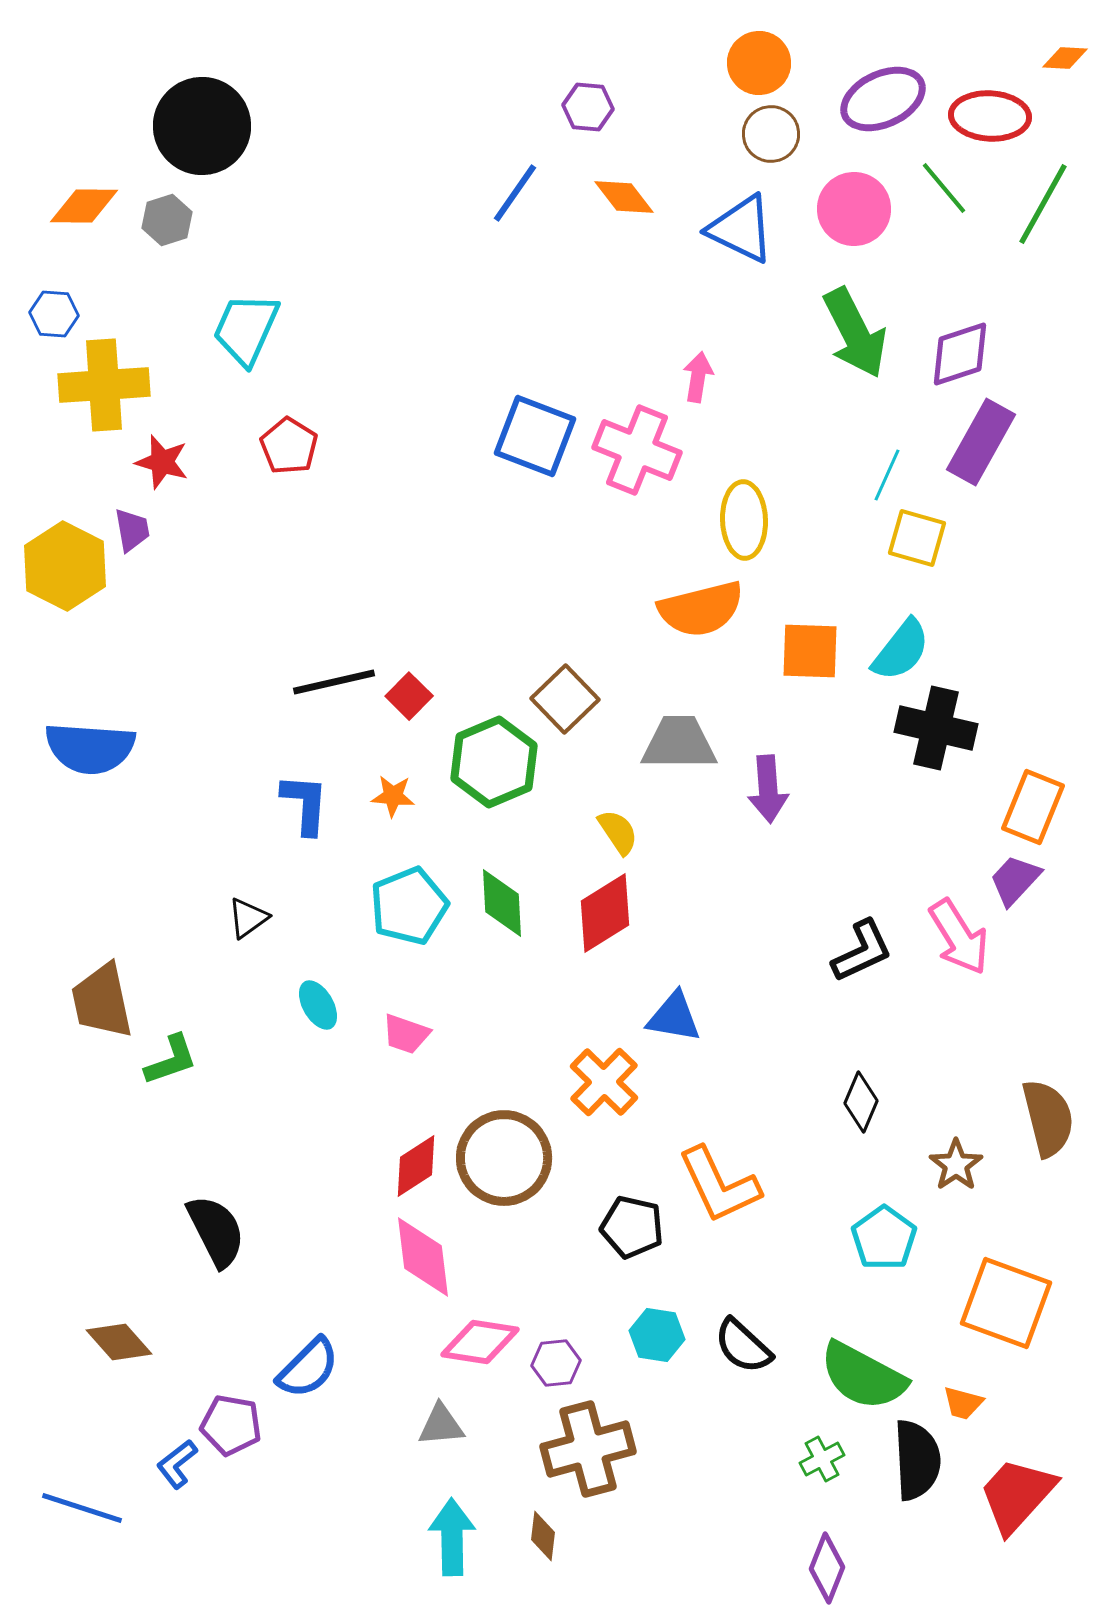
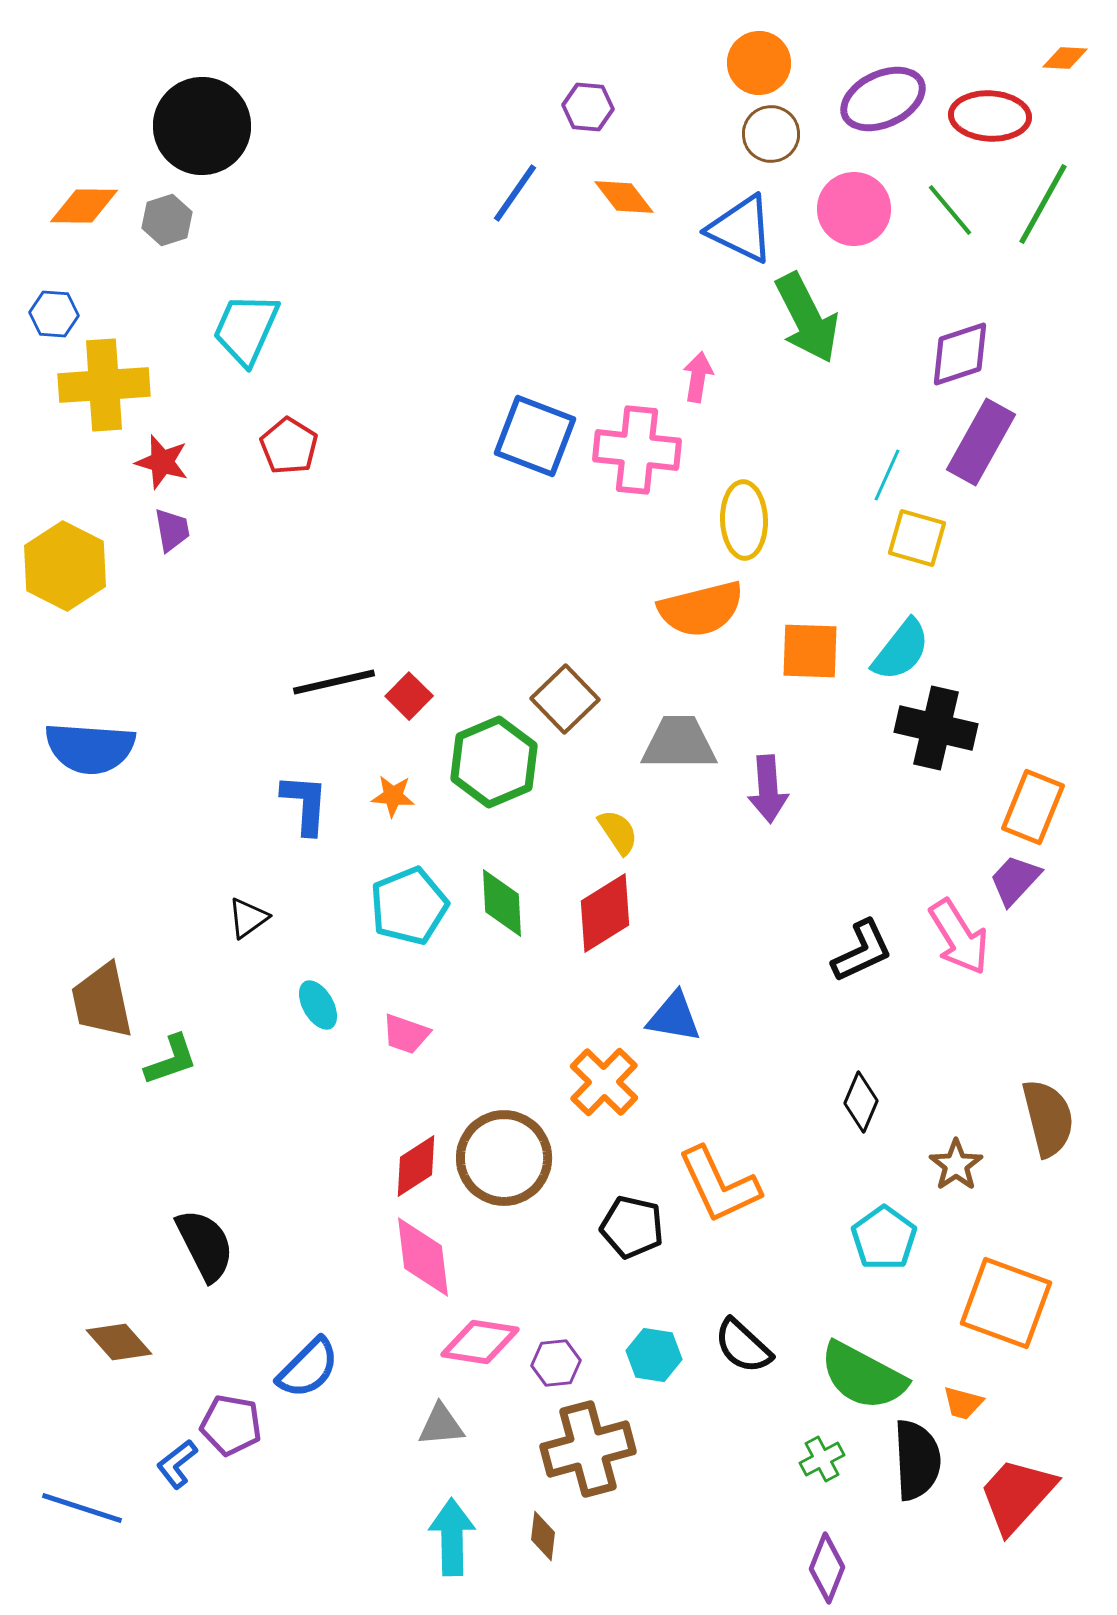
green line at (944, 188): moved 6 px right, 22 px down
green arrow at (855, 333): moved 48 px left, 15 px up
pink cross at (637, 450): rotated 16 degrees counterclockwise
purple trapezoid at (132, 530): moved 40 px right
black semicircle at (216, 1231): moved 11 px left, 14 px down
cyan hexagon at (657, 1335): moved 3 px left, 20 px down
